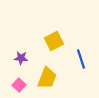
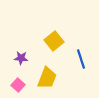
yellow square: rotated 12 degrees counterclockwise
pink square: moved 1 px left
